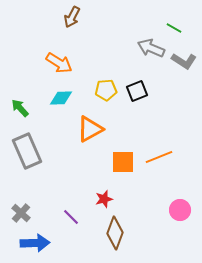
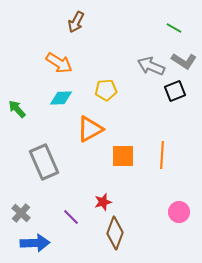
brown arrow: moved 4 px right, 5 px down
gray arrow: moved 18 px down
black square: moved 38 px right
green arrow: moved 3 px left, 1 px down
gray rectangle: moved 17 px right, 11 px down
orange line: moved 3 px right, 2 px up; rotated 64 degrees counterclockwise
orange square: moved 6 px up
red star: moved 1 px left, 3 px down
pink circle: moved 1 px left, 2 px down
